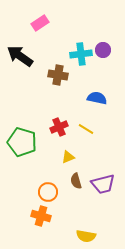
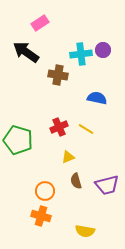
black arrow: moved 6 px right, 4 px up
green pentagon: moved 4 px left, 2 px up
purple trapezoid: moved 4 px right, 1 px down
orange circle: moved 3 px left, 1 px up
yellow semicircle: moved 1 px left, 5 px up
